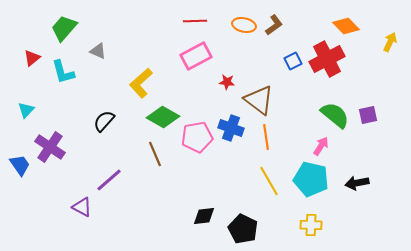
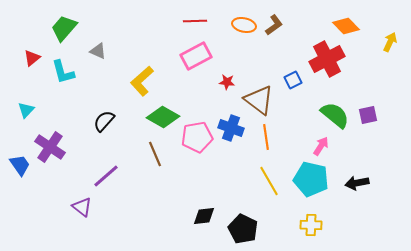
blue square: moved 19 px down
yellow L-shape: moved 1 px right, 2 px up
purple line: moved 3 px left, 4 px up
purple triangle: rotated 10 degrees clockwise
